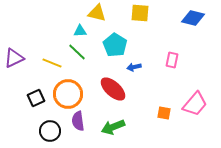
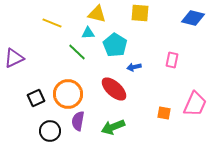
yellow triangle: moved 1 px down
cyan triangle: moved 8 px right, 2 px down
yellow line: moved 40 px up
red ellipse: moved 1 px right
pink trapezoid: rotated 16 degrees counterclockwise
purple semicircle: rotated 18 degrees clockwise
